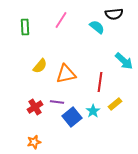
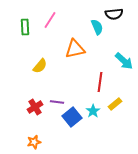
pink line: moved 11 px left
cyan semicircle: rotated 28 degrees clockwise
orange triangle: moved 9 px right, 25 px up
